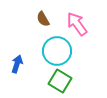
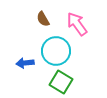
cyan circle: moved 1 px left
blue arrow: moved 8 px right, 1 px up; rotated 114 degrees counterclockwise
green square: moved 1 px right, 1 px down
